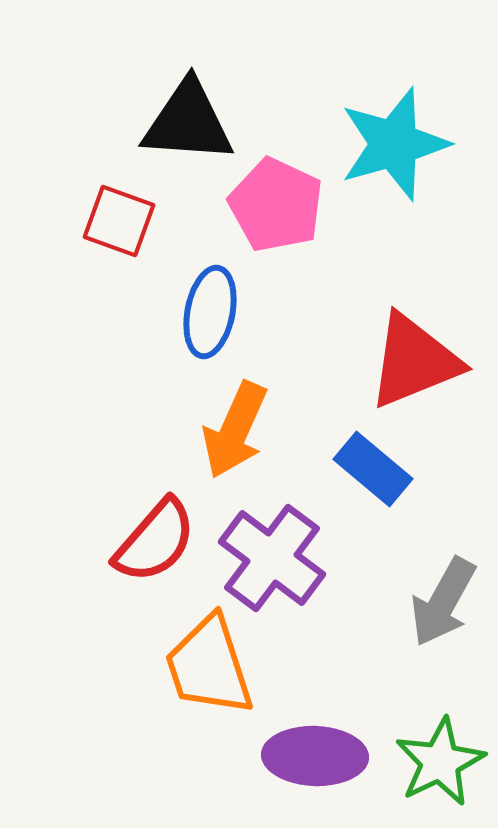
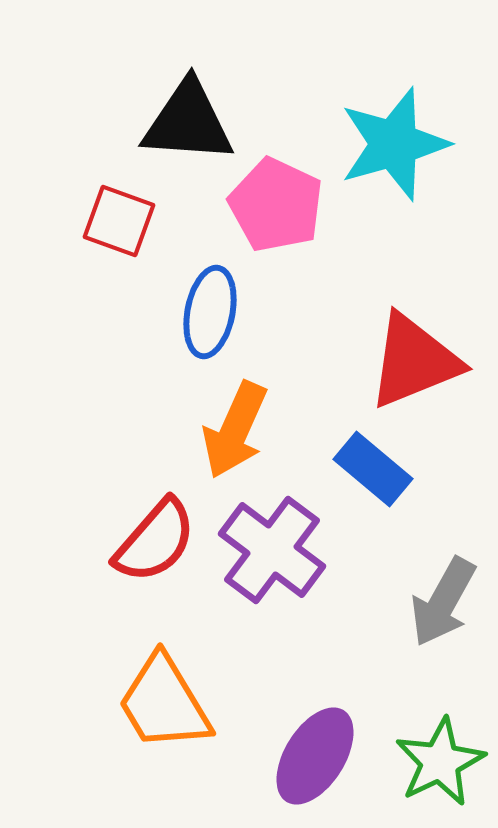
purple cross: moved 8 px up
orange trapezoid: moved 45 px left, 37 px down; rotated 13 degrees counterclockwise
purple ellipse: rotated 60 degrees counterclockwise
